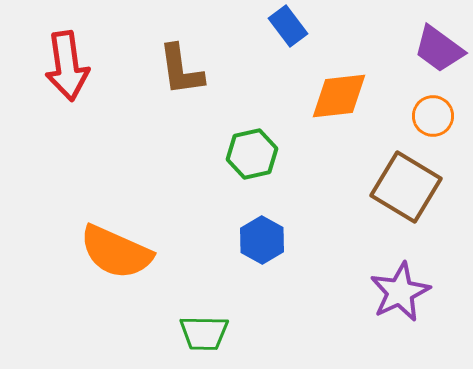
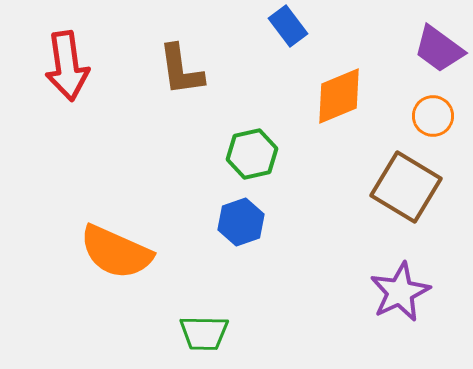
orange diamond: rotated 16 degrees counterclockwise
blue hexagon: moved 21 px left, 18 px up; rotated 12 degrees clockwise
